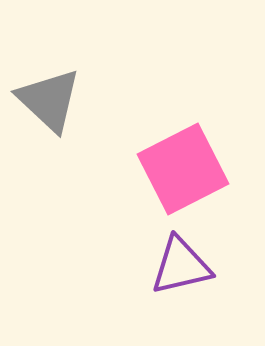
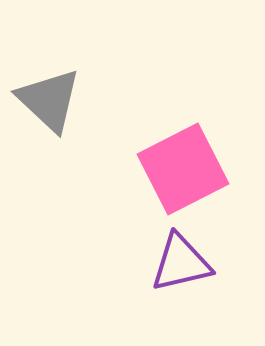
purple triangle: moved 3 px up
